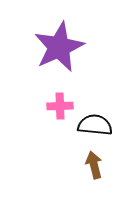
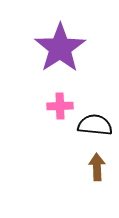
purple star: moved 1 px right, 1 px down; rotated 9 degrees counterclockwise
brown arrow: moved 3 px right, 2 px down; rotated 12 degrees clockwise
